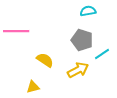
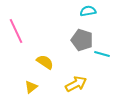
pink line: rotated 65 degrees clockwise
cyan line: rotated 49 degrees clockwise
yellow semicircle: moved 2 px down
yellow arrow: moved 2 px left, 14 px down
yellow triangle: moved 2 px left; rotated 24 degrees counterclockwise
